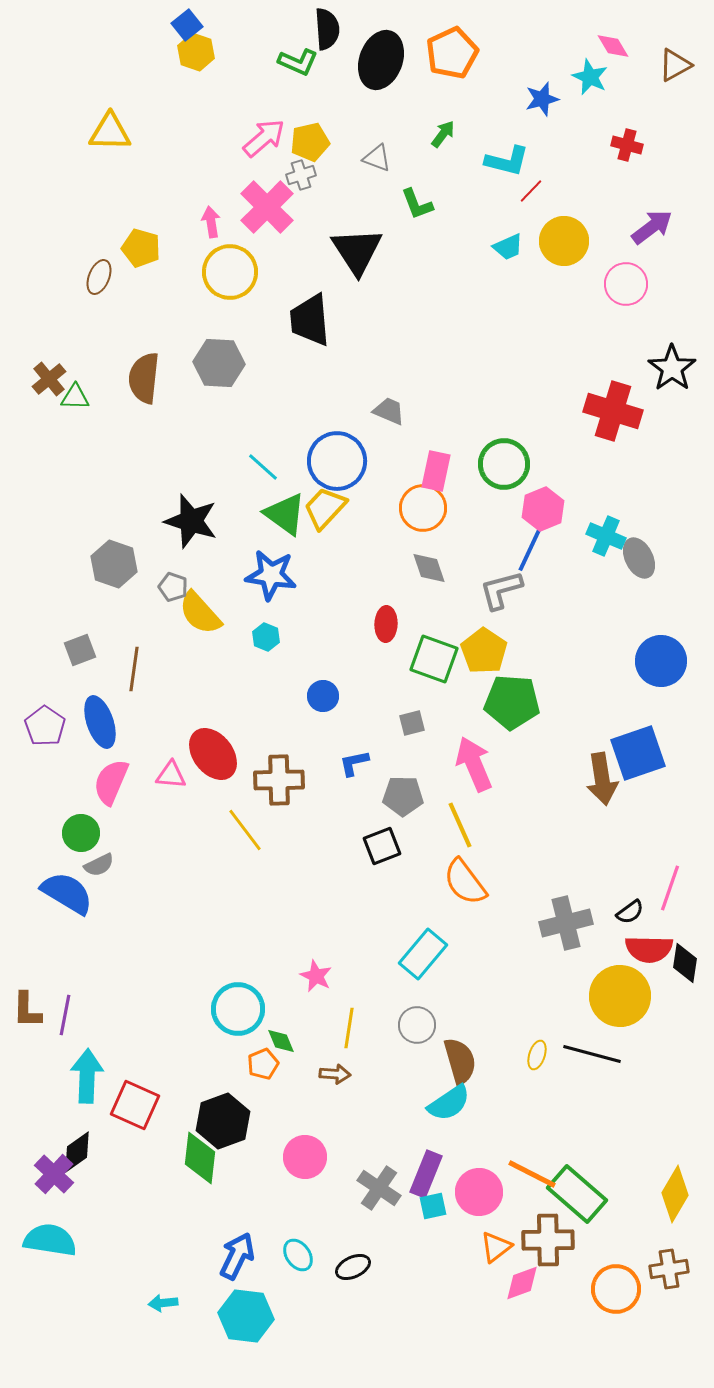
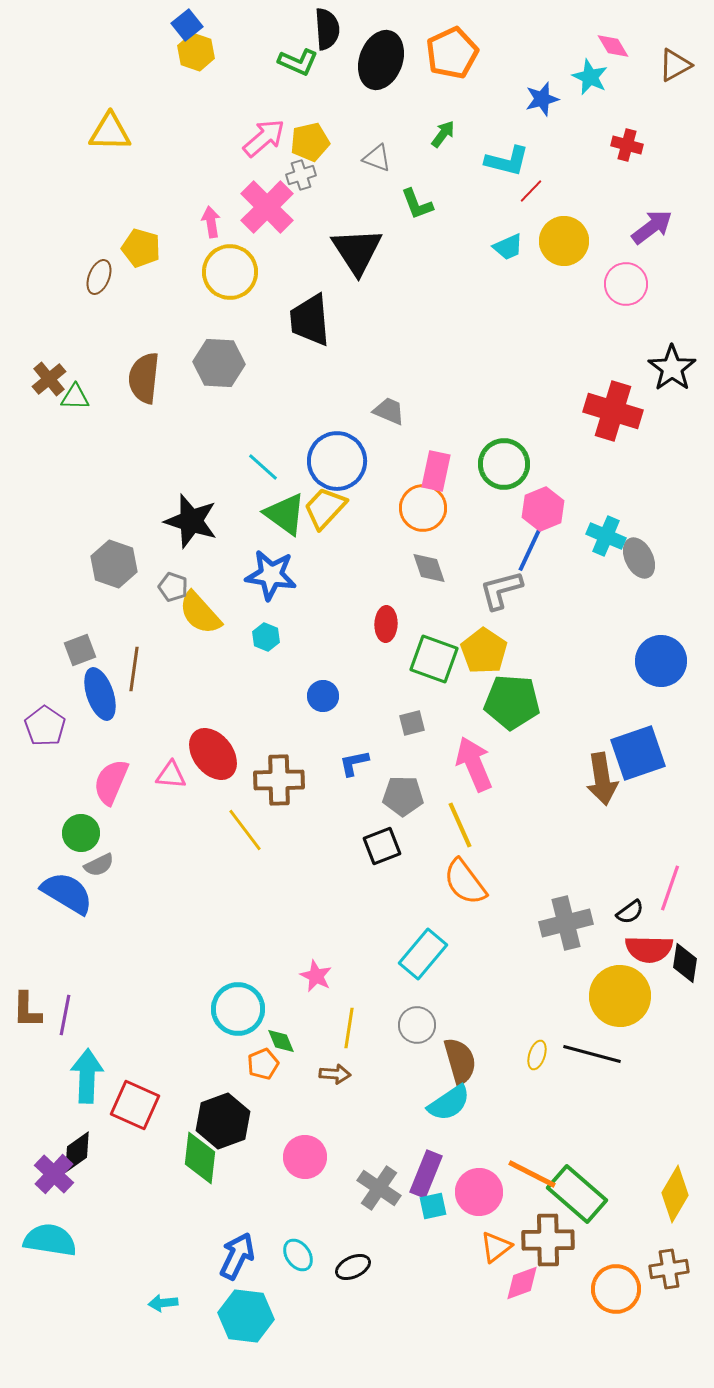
blue ellipse at (100, 722): moved 28 px up
